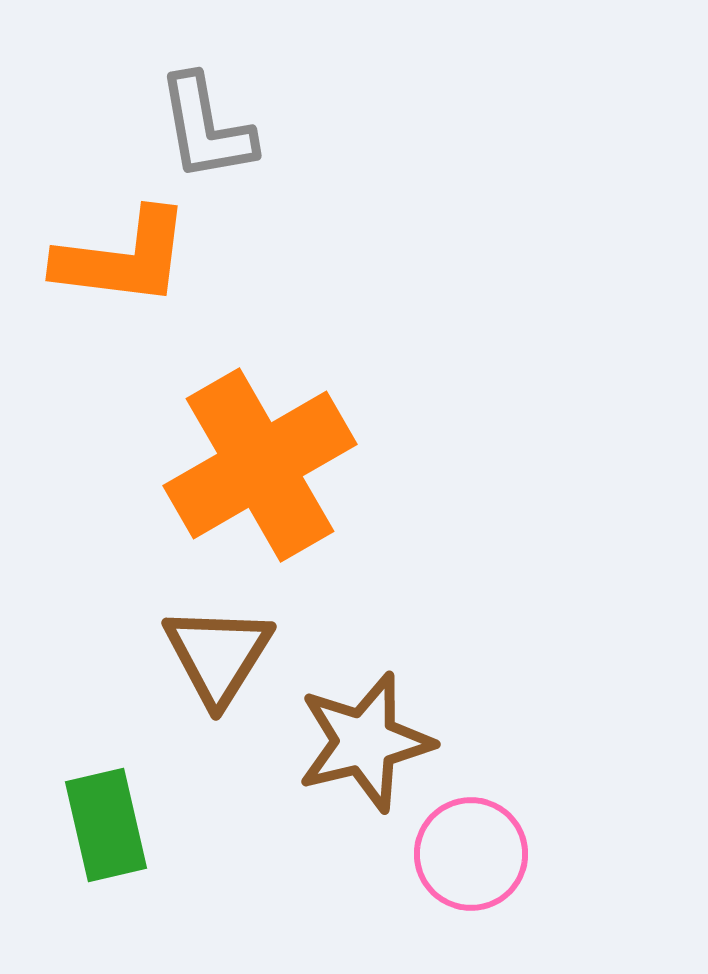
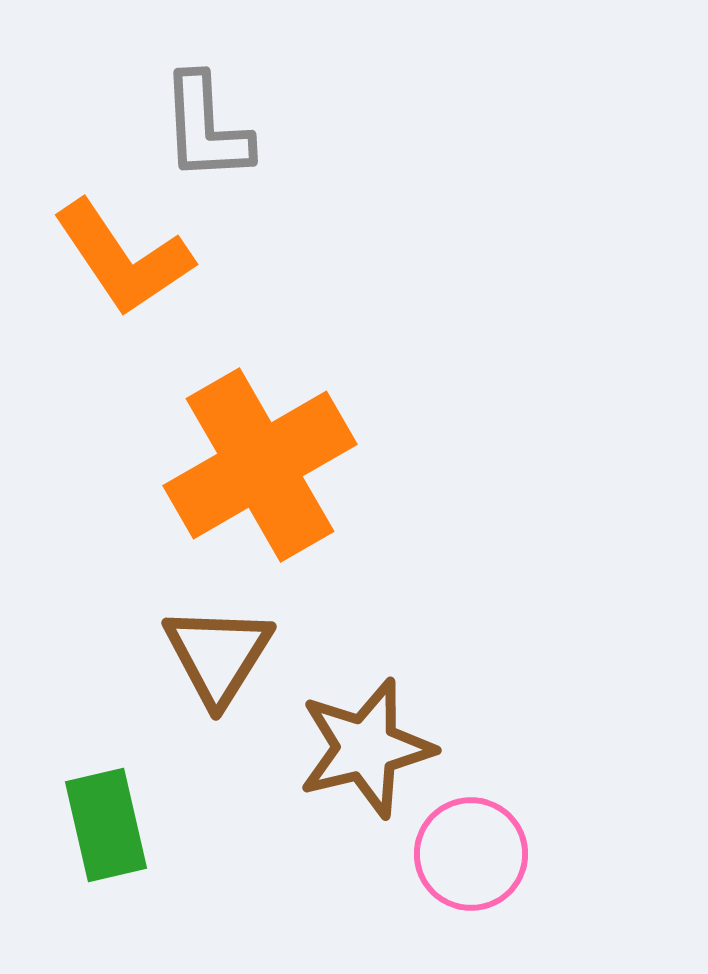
gray L-shape: rotated 7 degrees clockwise
orange L-shape: rotated 49 degrees clockwise
brown star: moved 1 px right, 6 px down
